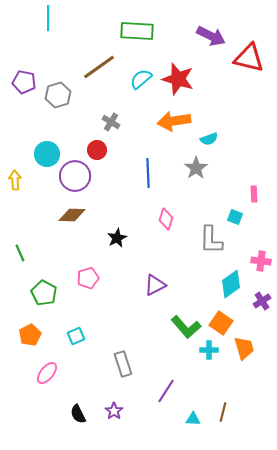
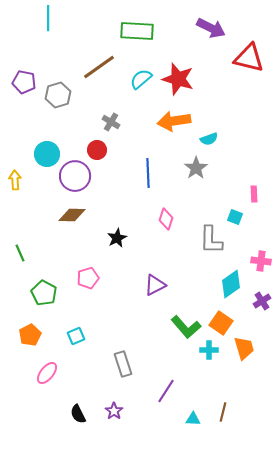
purple arrow at (211, 36): moved 8 px up
